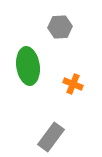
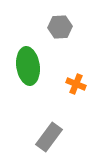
orange cross: moved 3 px right
gray rectangle: moved 2 px left
